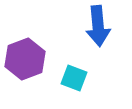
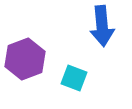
blue arrow: moved 4 px right
